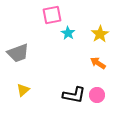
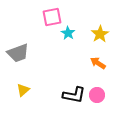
pink square: moved 2 px down
